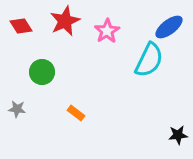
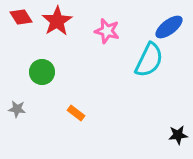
red star: moved 8 px left; rotated 8 degrees counterclockwise
red diamond: moved 9 px up
pink star: rotated 25 degrees counterclockwise
